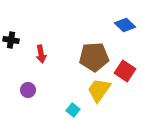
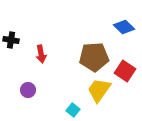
blue diamond: moved 1 px left, 2 px down
